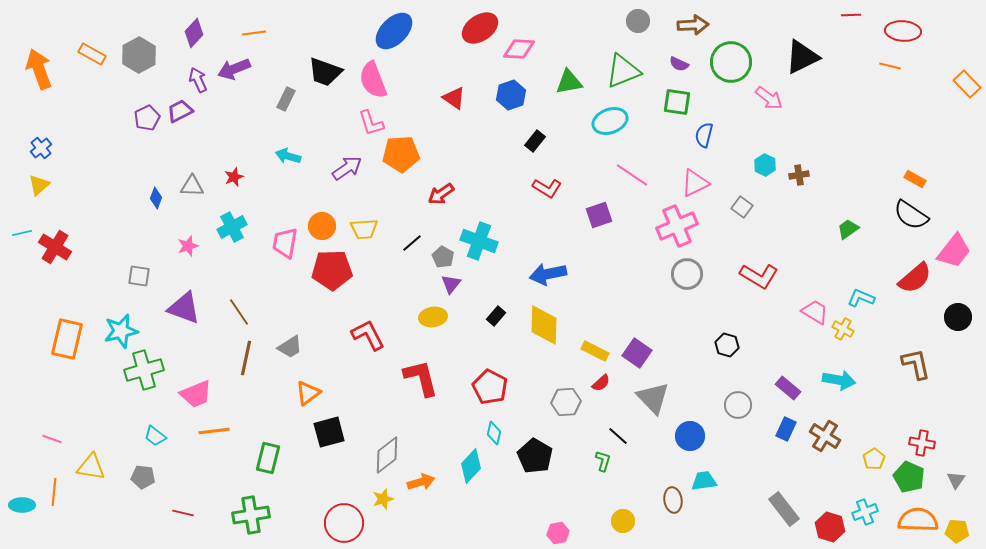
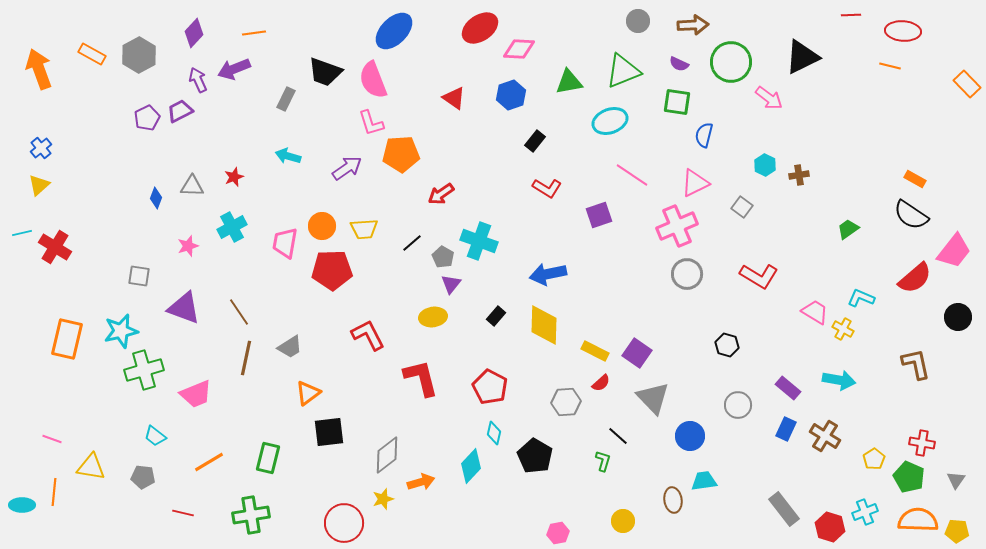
orange line at (214, 431): moved 5 px left, 31 px down; rotated 24 degrees counterclockwise
black square at (329, 432): rotated 8 degrees clockwise
